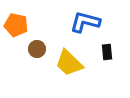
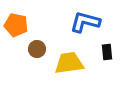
yellow trapezoid: rotated 128 degrees clockwise
